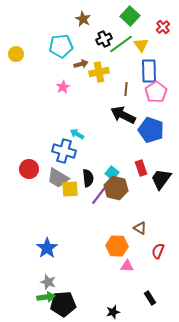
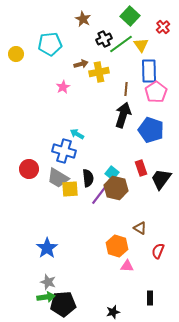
cyan pentagon: moved 11 px left, 2 px up
black arrow: rotated 80 degrees clockwise
orange hexagon: rotated 15 degrees clockwise
black rectangle: rotated 32 degrees clockwise
